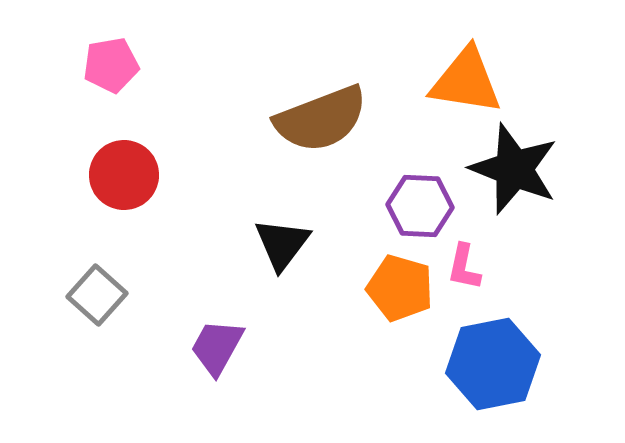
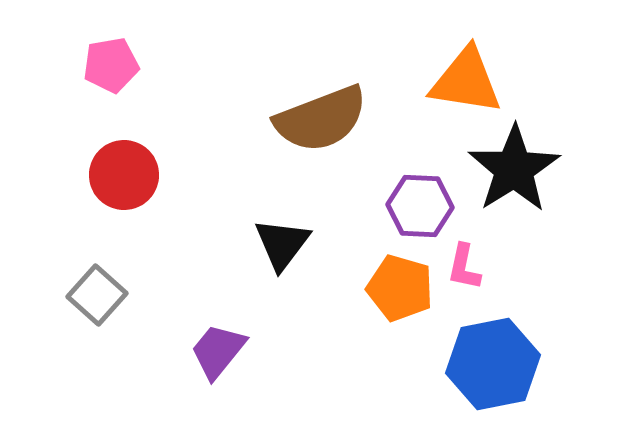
black star: rotated 18 degrees clockwise
purple trapezoid: moved 1 px right, 4 px down; rotated 10 degrees clockwise
